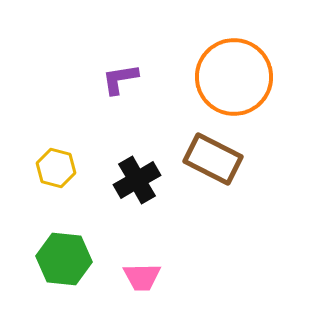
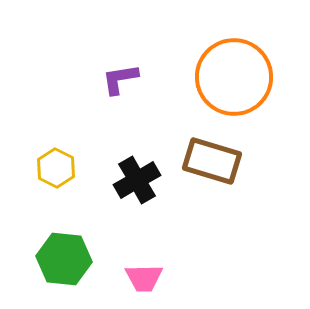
brown rectangle: moved 1 px left, 2 px down; rotated 10 degrees counterclockwise
yellow hexagon: rotated 12 degrees clockwise
pink trapezoid: moved 2 px right, 1 px down
